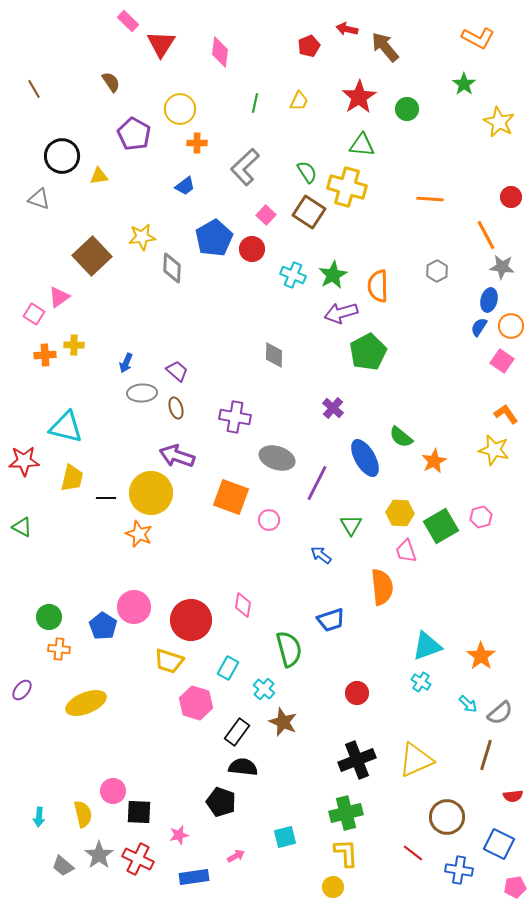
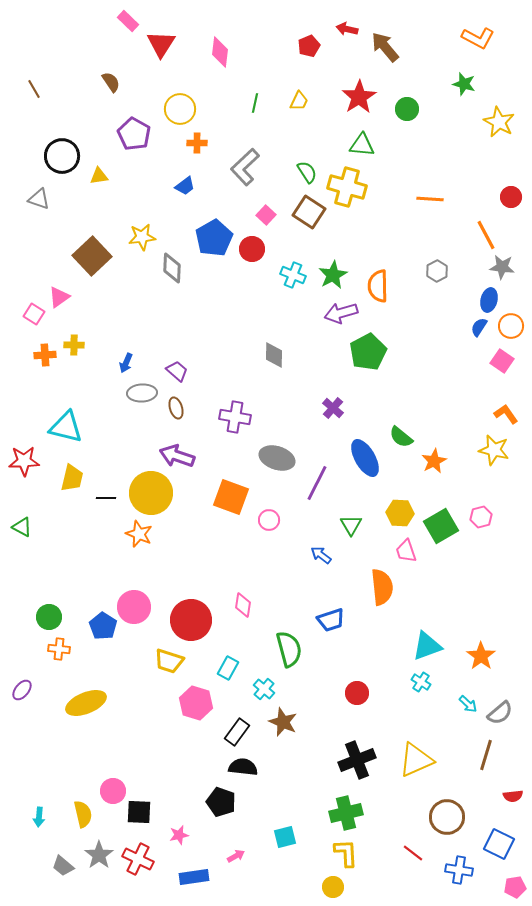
green star at (464, 84): rotated 20 degrees counterclockwise
